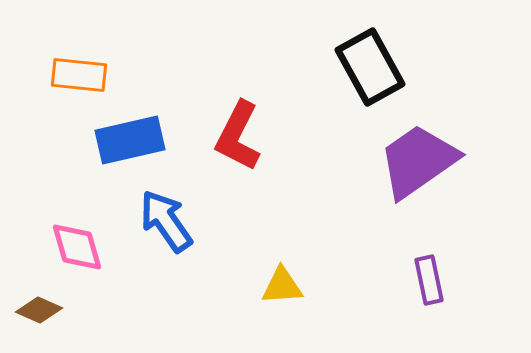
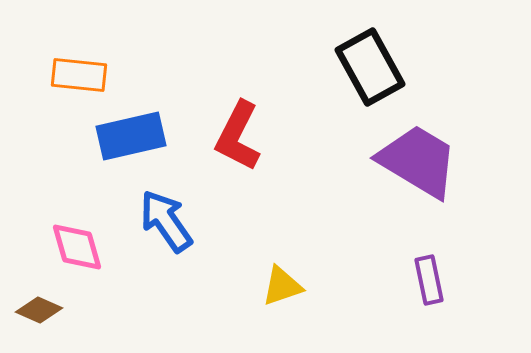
blue rectangle: moved 1 px right, 4 px up
purple trapezoid: rotated 66 degrees clockwise
yellow triangle: rotated 15 degrees counterclockwise
